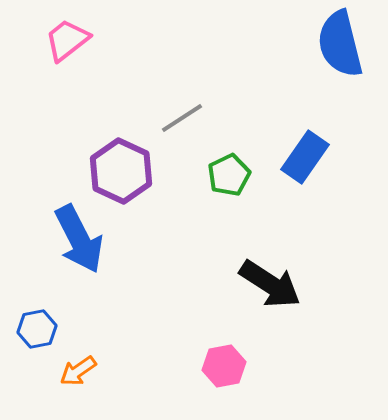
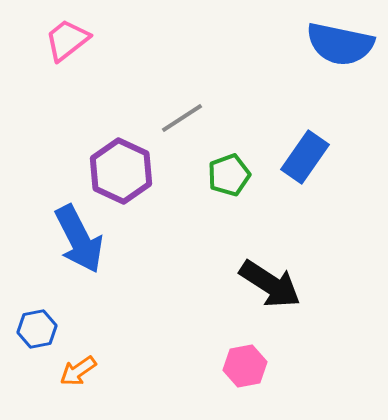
blue semicircle: rotated 64 degrees counterclockwise
green pentagon: rotated 6 degrees clockwise
pink hexagon: moved 21 px right
